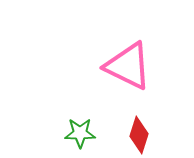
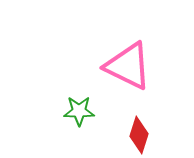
green star: moved 1 px left, 22 px up
